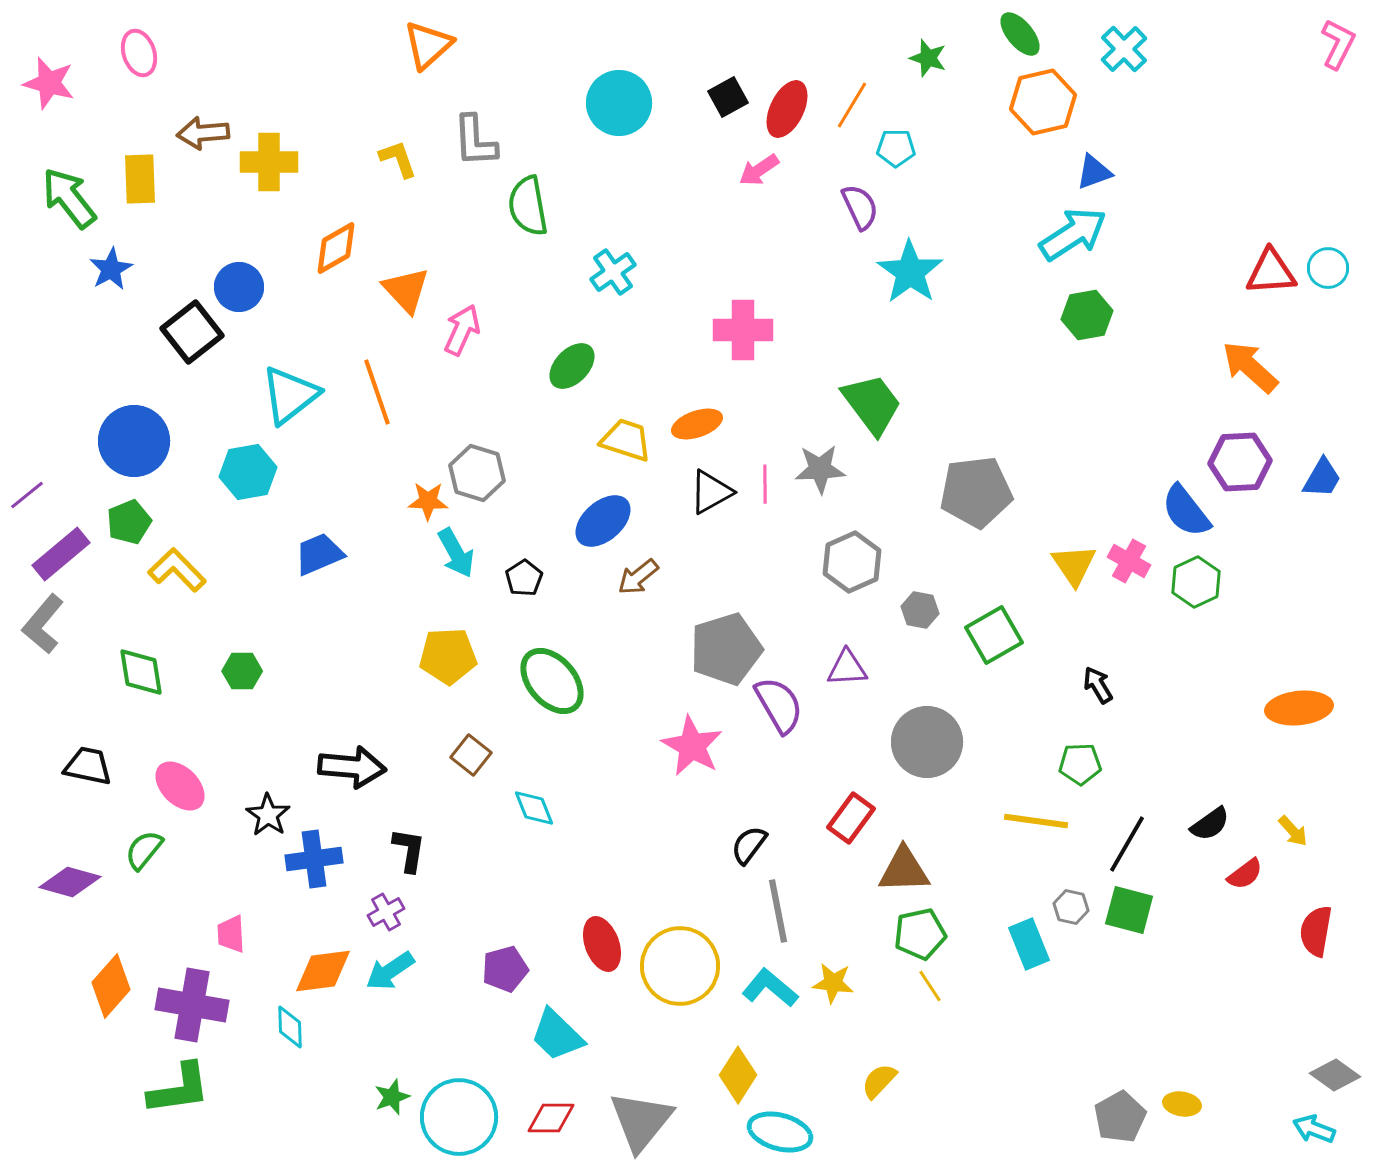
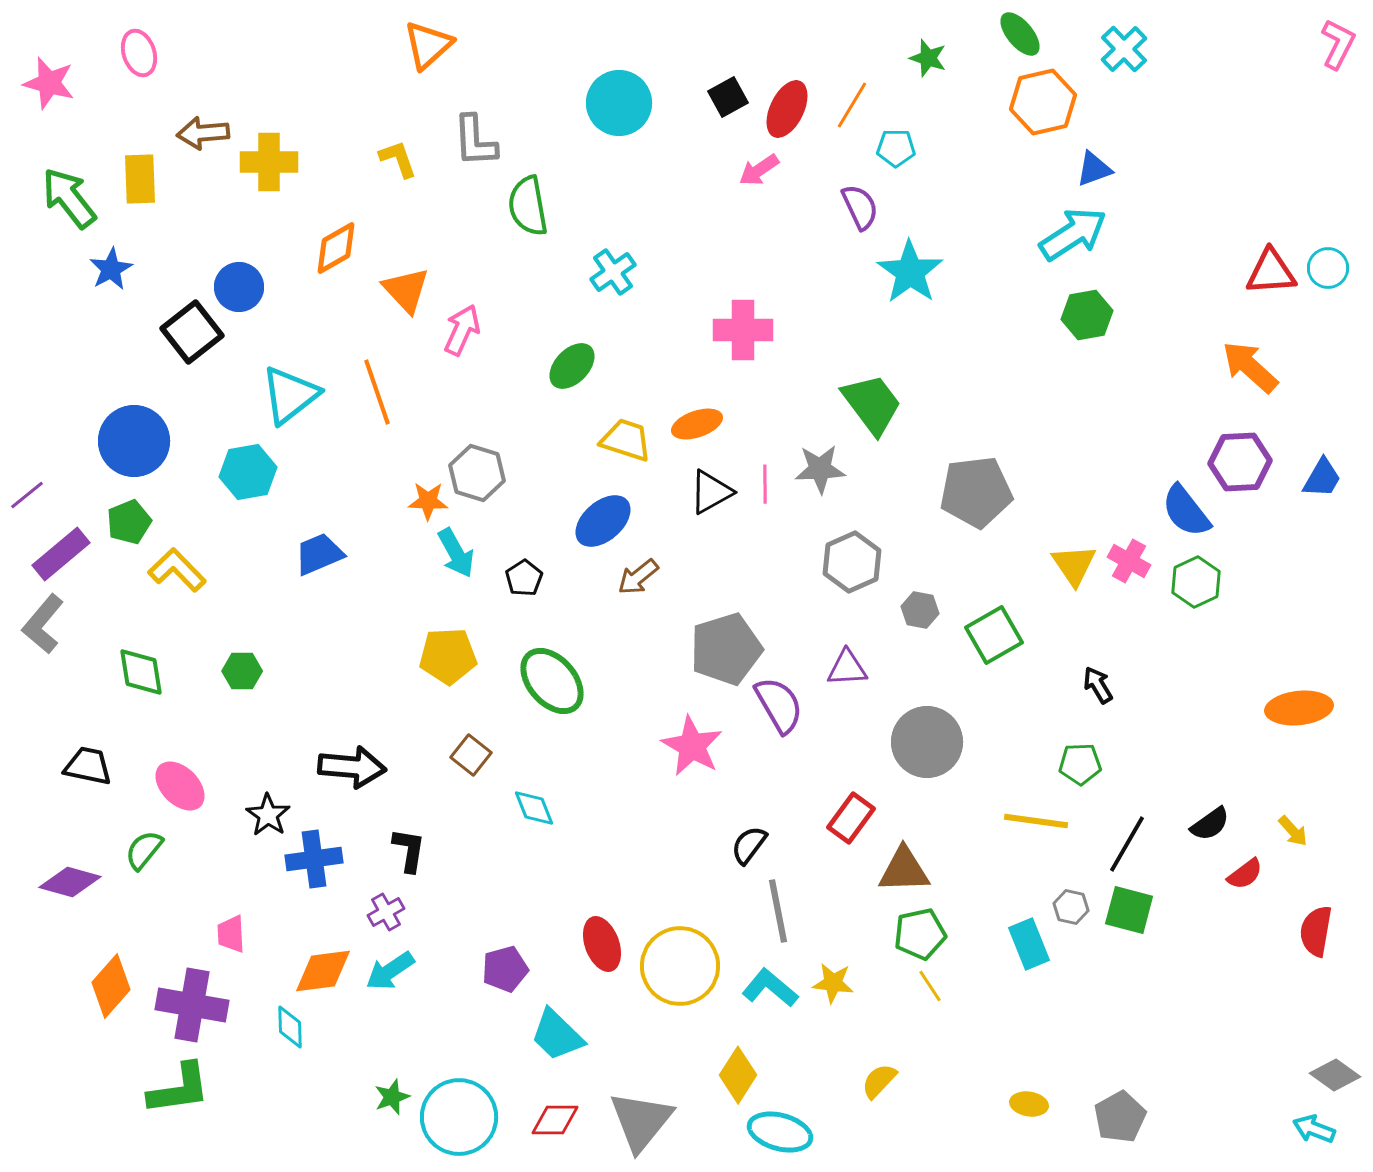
blue triangle at (1094, 172): moved 3 px up
yellow ellipse at (1182, 1104): moved 153 px left
red diamond at (551, 1118): moved 4 px right, 2 px down
